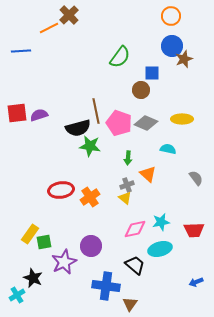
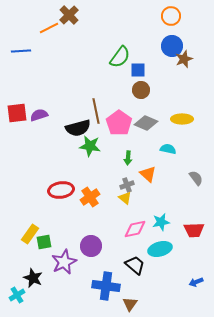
blue square: moved 14 px left, 3 px up
pink pentagon: rotated 15 degrees clockwise
